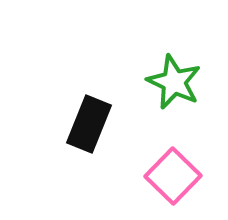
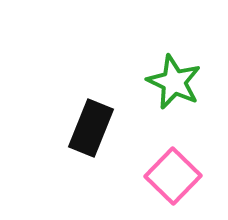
black rectangle: moved 2 px right, 4 px down
